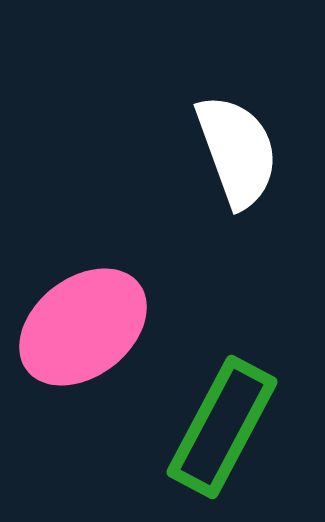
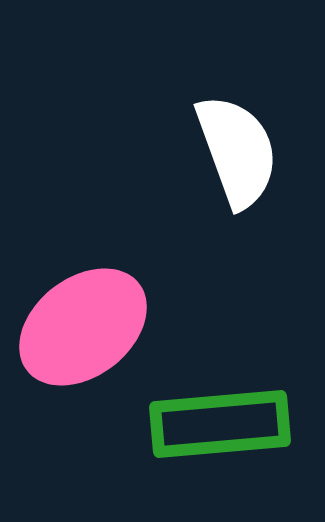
green rectangle: moved 2 px left, 3 px up; rotated 57 degrees clockwise
